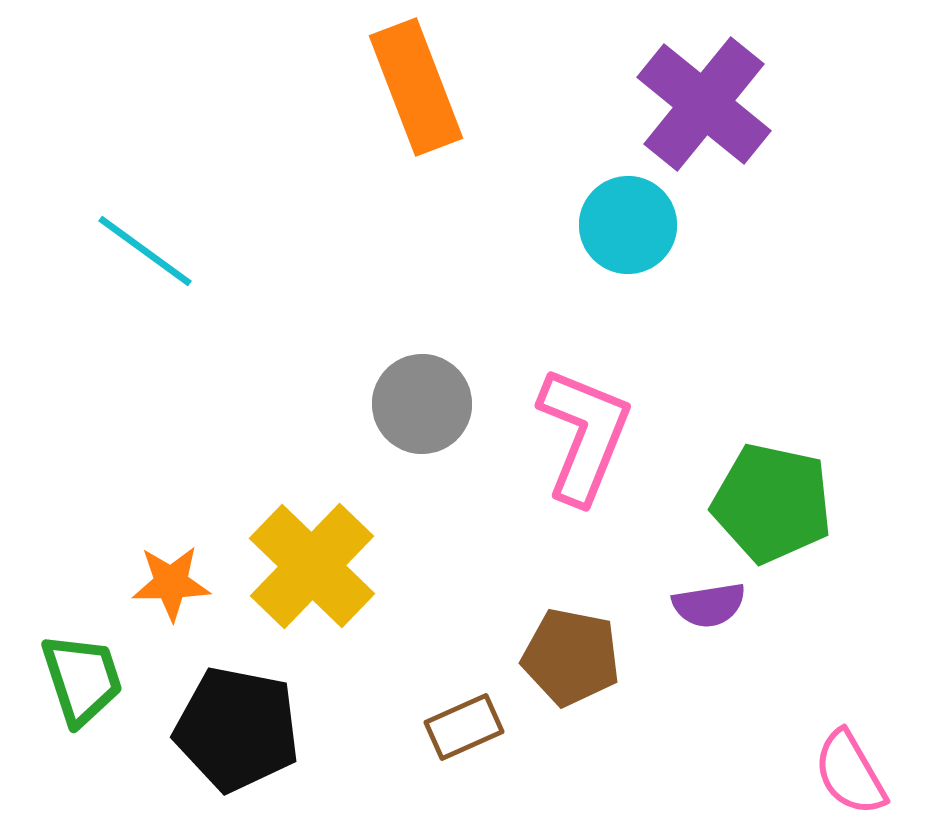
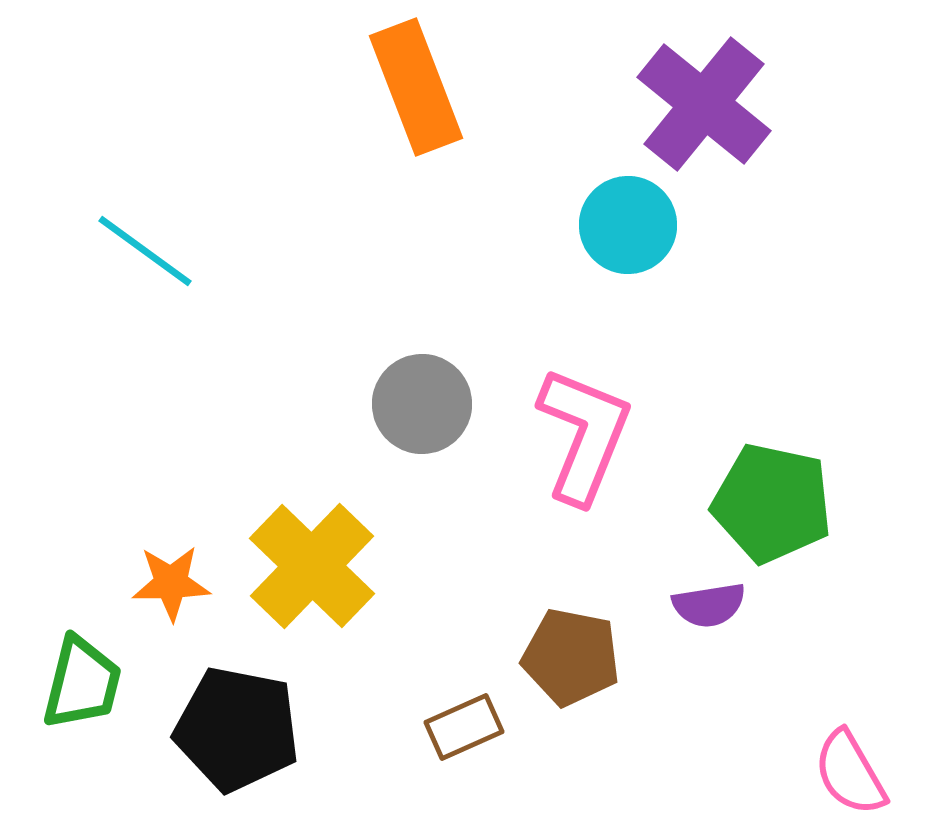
green trapezoid: moved 4 px down; rotated 32 degrees clockwise
